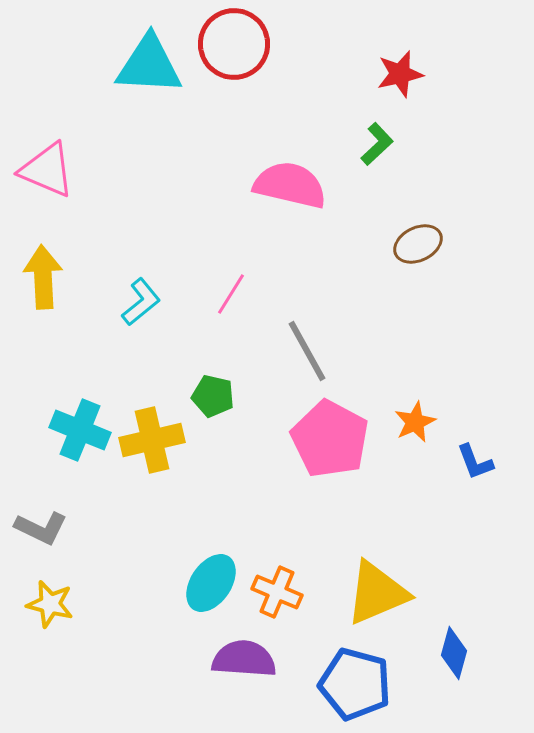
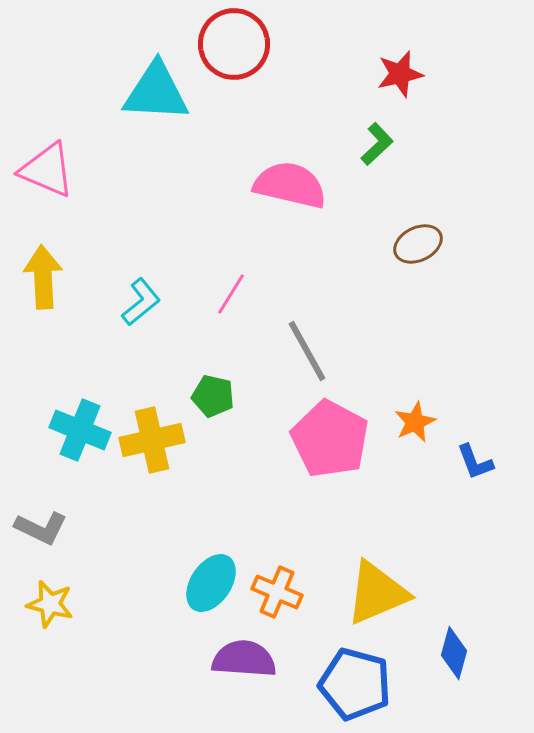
cyan triangle: moved 7 px right, 27 px down
